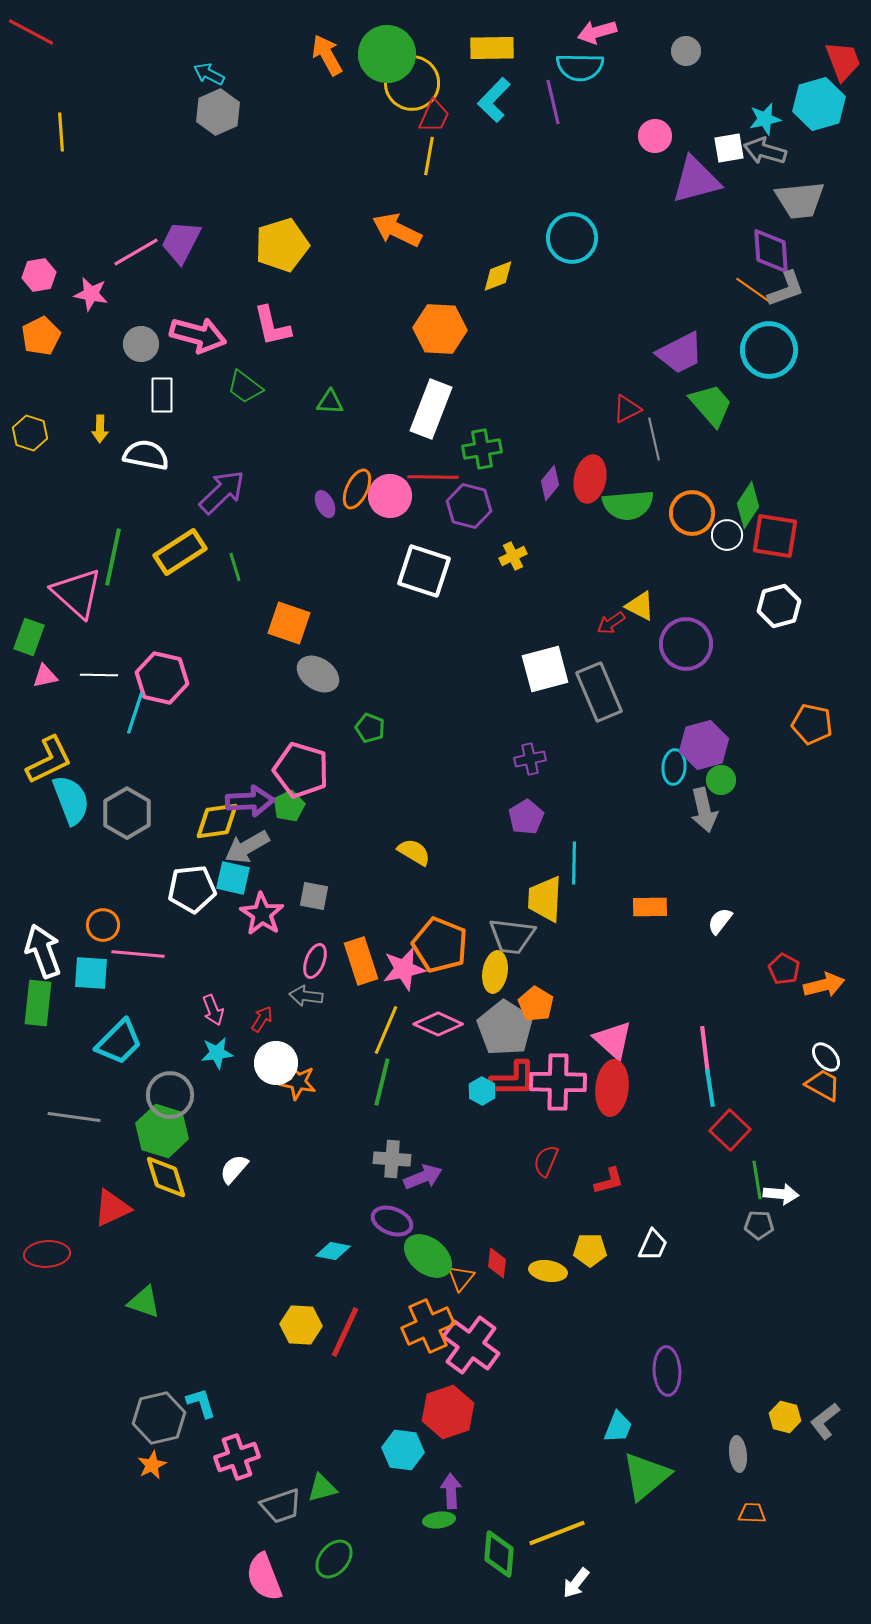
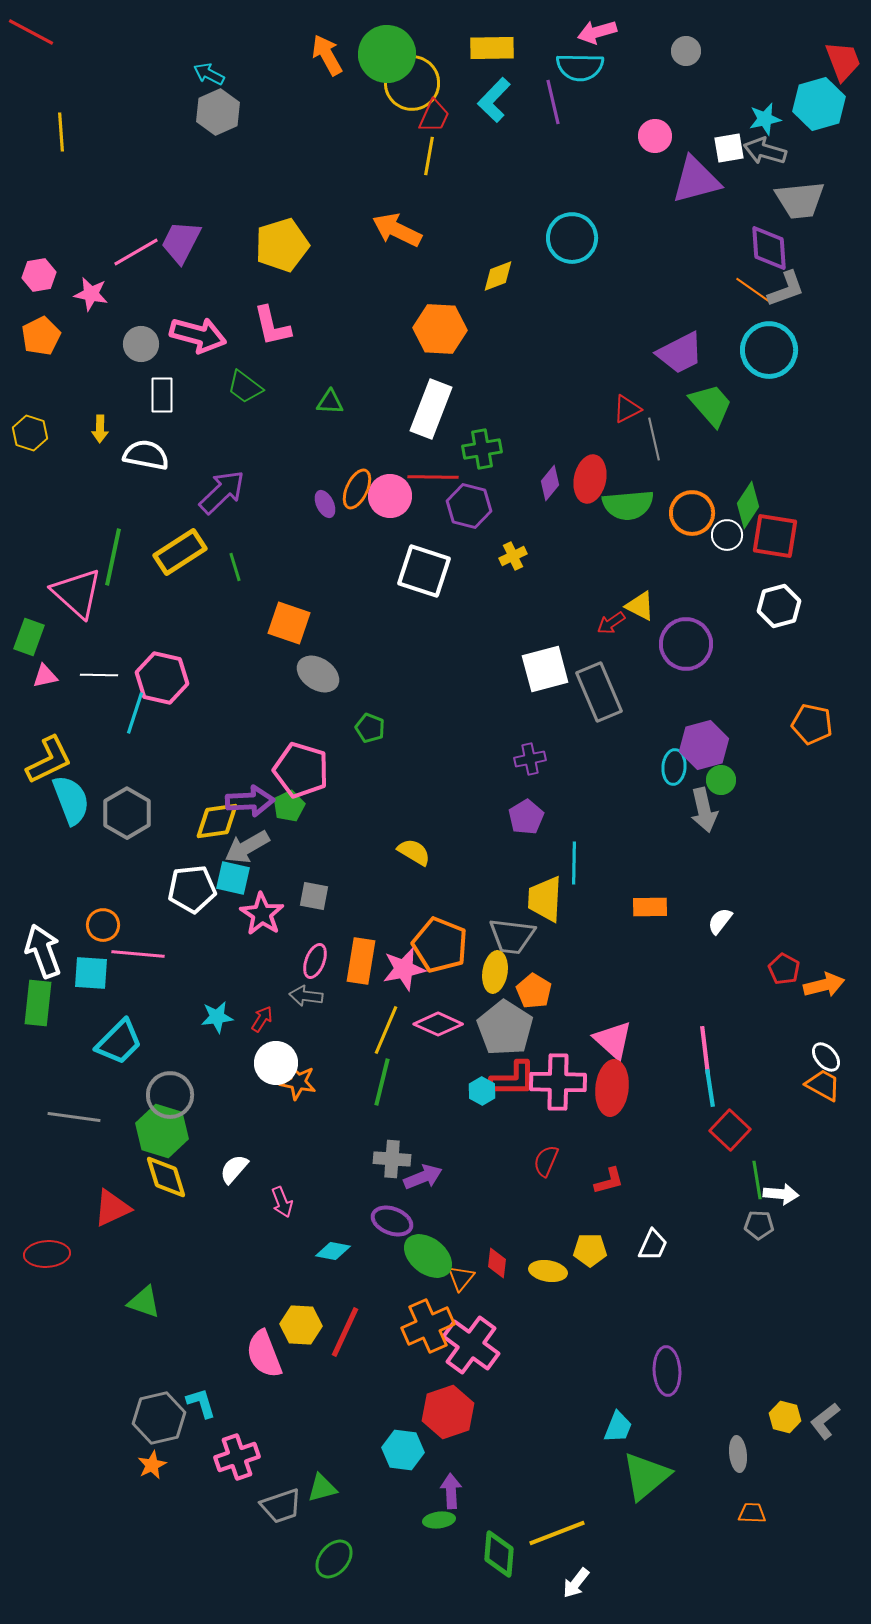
purple diamond at (771, 251): moved 2 px left, 3 px up
orange rectangle at (361, 961): rotated 27 degrees clockwise
orange pentagon at (536, 1004): moved 2 px left, 13 px up
pink arrow at (213, 1010): moved 69 px right, 192 px down
cyan star at (217, 1053): moved 36 px up
pink semicircle at (264, 1577): moved 223 px up
